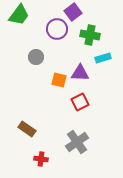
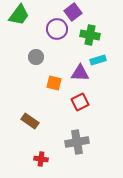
cyan rectangle: moved 5 px left, 2 px down
orange square: moved 5 px left, 3 px down
brown rectangle: moved 3 px right, 8 px up
gray cross: rotated 25 degrees clockwise
